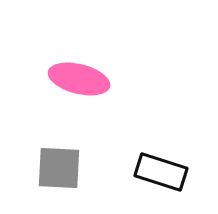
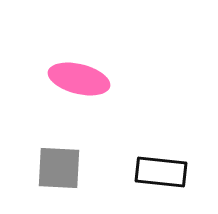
black rectangle: rotated 12 degrees counterclockwise
